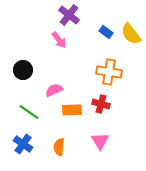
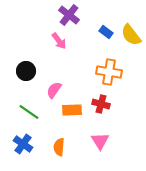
yellow semicircle: moved 1 px down
pink arrow: moved 1 px down
black circle: moved 3 px right, 1 px down
pink semicircle: rotated 30 degrees counterclockwise
